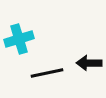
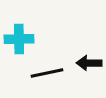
cyan cross: rotated 16 degrees clockwise
